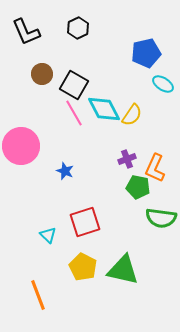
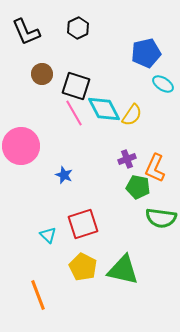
black square: moved 2 px right, 1 px down; rotated 12 degrees counterclockwise
blue star: moved 1 px left, 4 px down
red square: moved 2 px left, 2 px down
